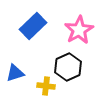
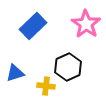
pink star: moved 7 px right, 6 px up; rotated 8 degrees counterclockwise
